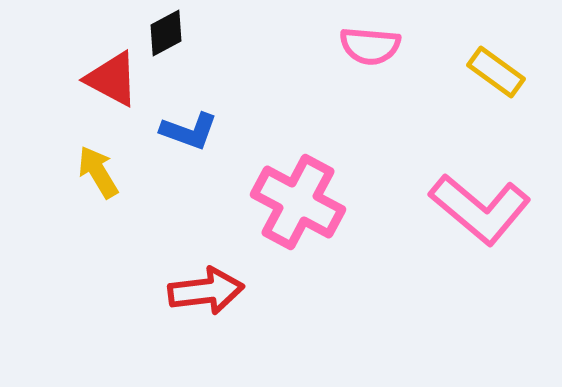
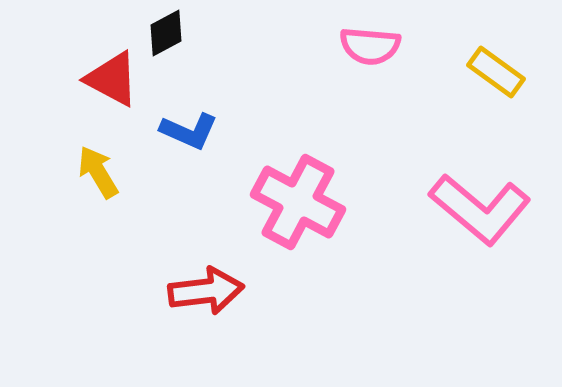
blue L-shape: rotated 4 degrees clockwise
